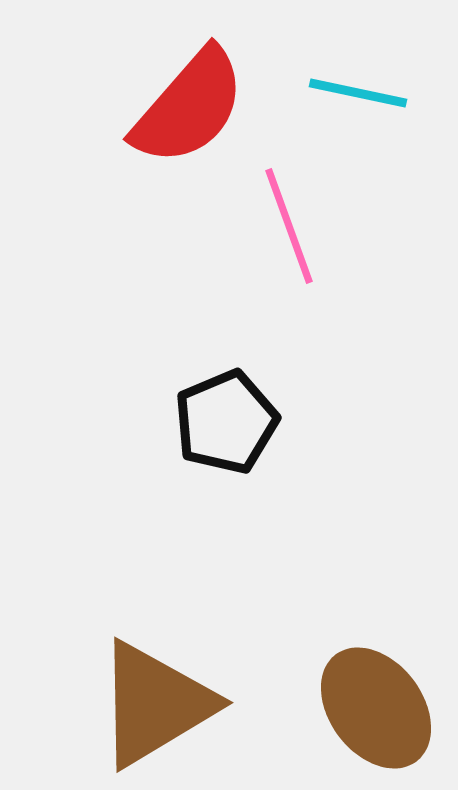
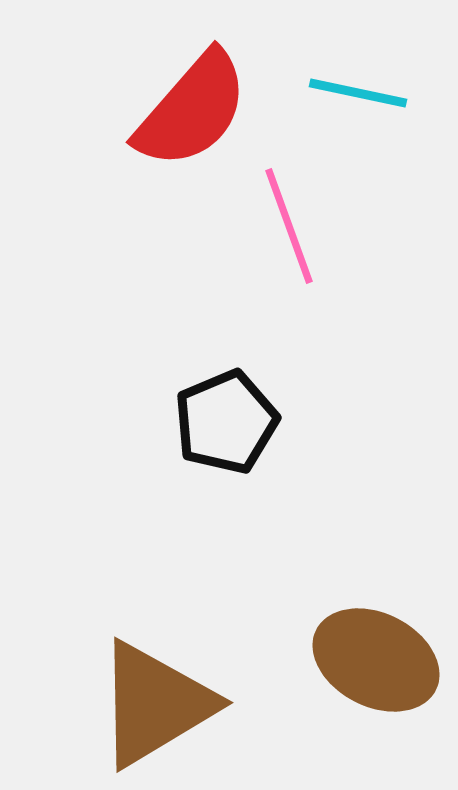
red semicircle: moved 3 px right, 3 px down
brown ellipse: moved 48 px up; rotated 26 degrees counterclockwise
